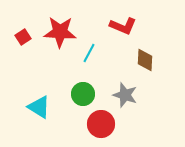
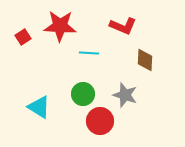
red star: moved 6 px up
cyan line: rotated 66 degrees clockwise
red circle: moved 1 px left, 3 px up
